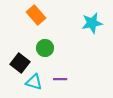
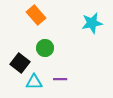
cyan triangle: rotated 18 degrees counterclockwise
